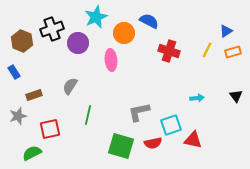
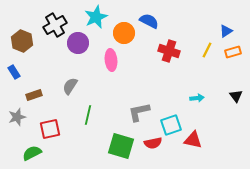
black cross: moved 3 px right, 4 px up; rotated 10 degrees counterclockwise
gray star: moved 1 px left, 1 px down
